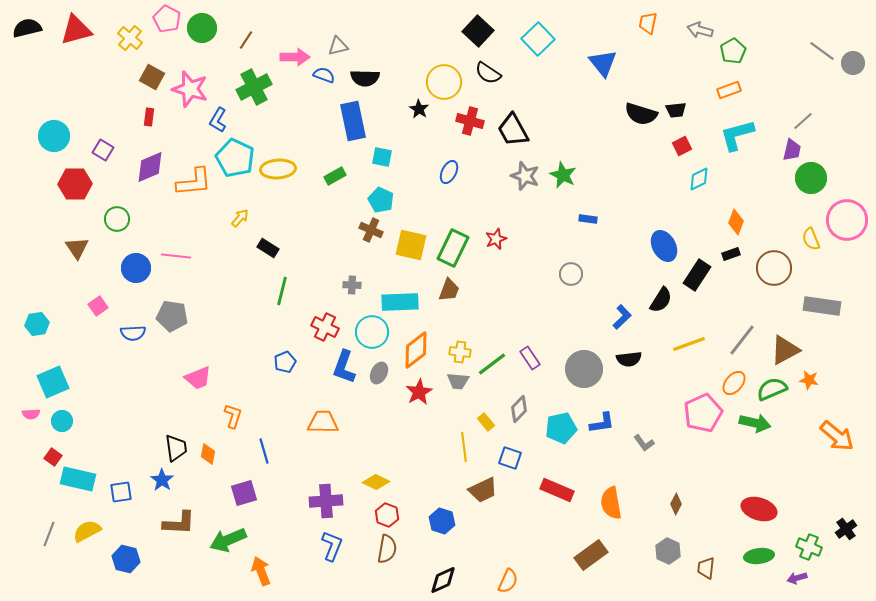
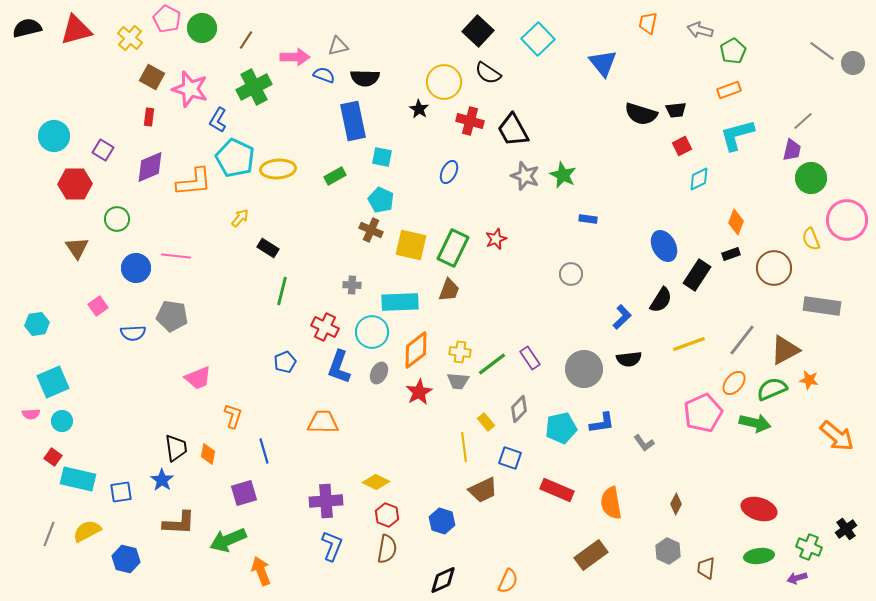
blue L-shape at (344, 367): moved 5 px left
